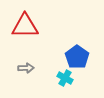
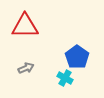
gray arrow: rotated 21 degrees counterclockwise
